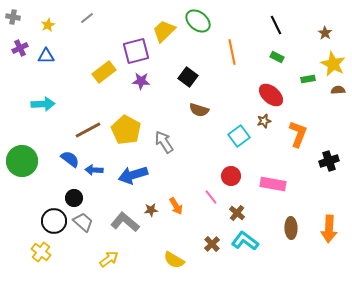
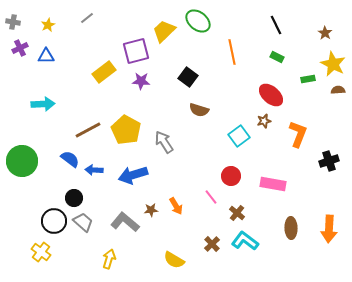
gray cross at (13, 17): moved 5 px down
yellow arrow at (109, 259): rotated 36 degrees counterclockwise
